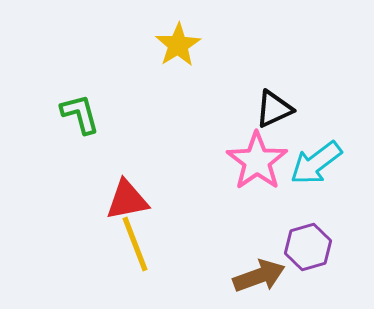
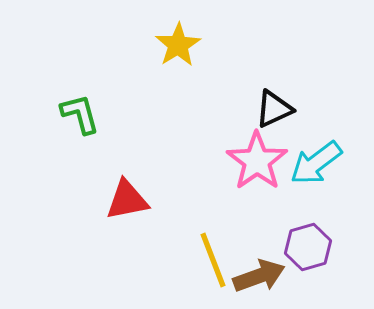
yellow line: moved 78 px right, 16 px down
